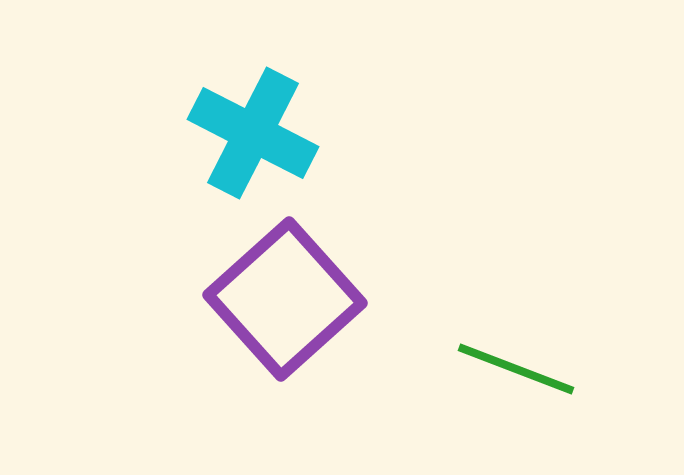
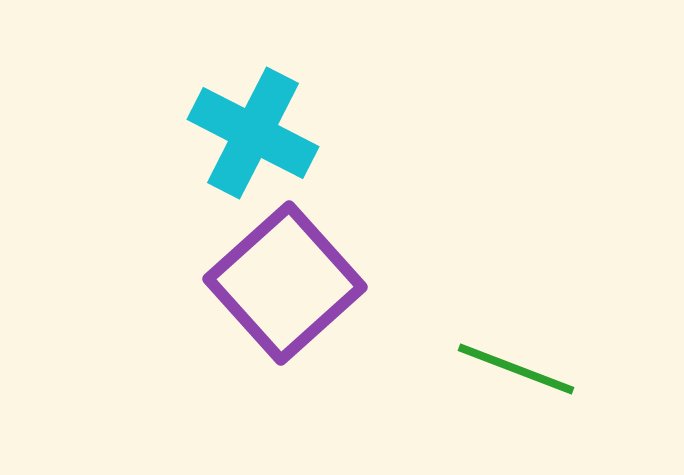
purple square: moved 16 px up
